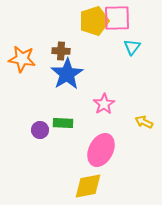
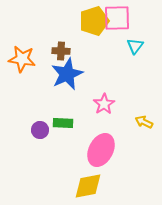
cyan triangle: moved 3 px right, 1 px up
blue star: rotated 8 degrees clockwise
